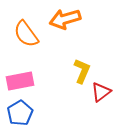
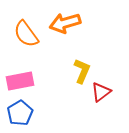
orange arrow: moved 4 px down
